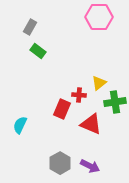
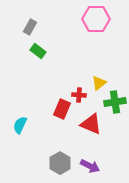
pink hexagon: moved 3 px left, 2 px down
